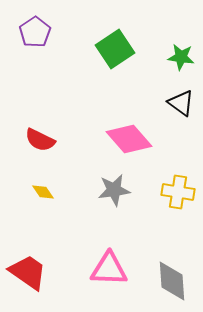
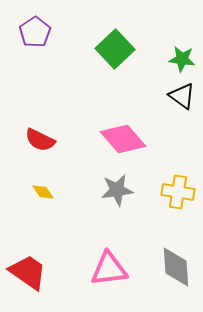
green square: rotated 9 degrees counterclockwise
green star: moved 1 px right, 2 px down
black triangle: moved 1 px right, 7 px up
pink diamond: moved 6 px left
gray star: moved 3 px right
pink triangle: rotated 9 degrees counterclockwise
gray diamond: moved 4 px right, 14 px up
